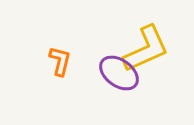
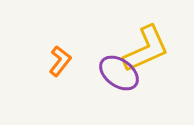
orange L-shape: rotated 24 degrees clockwise
